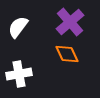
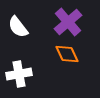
purple cross: moved 2 px left
white semicircle: rotated 75 degrees counterclockwise
